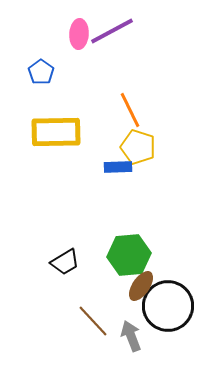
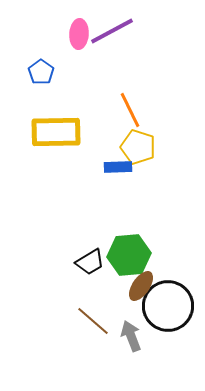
black trapezoid: moved 25 px right
brown line: rotated 6 degrees counterclockwise
